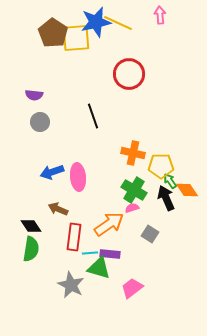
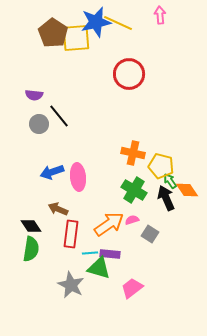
black line: moved 34 px left; rotated 20 degrees counterclockwise
gray circle: moved 1 px left, 2 px down
yellow pentagon: rotated 15 degrees clockwise
pink semicircle: moved 12 px down
red rectangle: moved 3 px left, 3 px up
